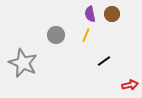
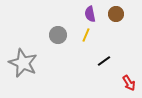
brown circle: moved 4 px right
gray circle: moved 2 px right
red arrow: moved 1 px left, 2 px up; rotated 70 degrees clockwise
